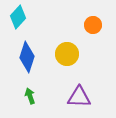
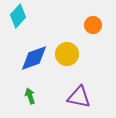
cyan diamond: moved 1 px up
blue diamond: moved 7 px right, 1 px down; rotated 52 degrees clockwise
purple triangle: rotated 10 degrees clockwise
